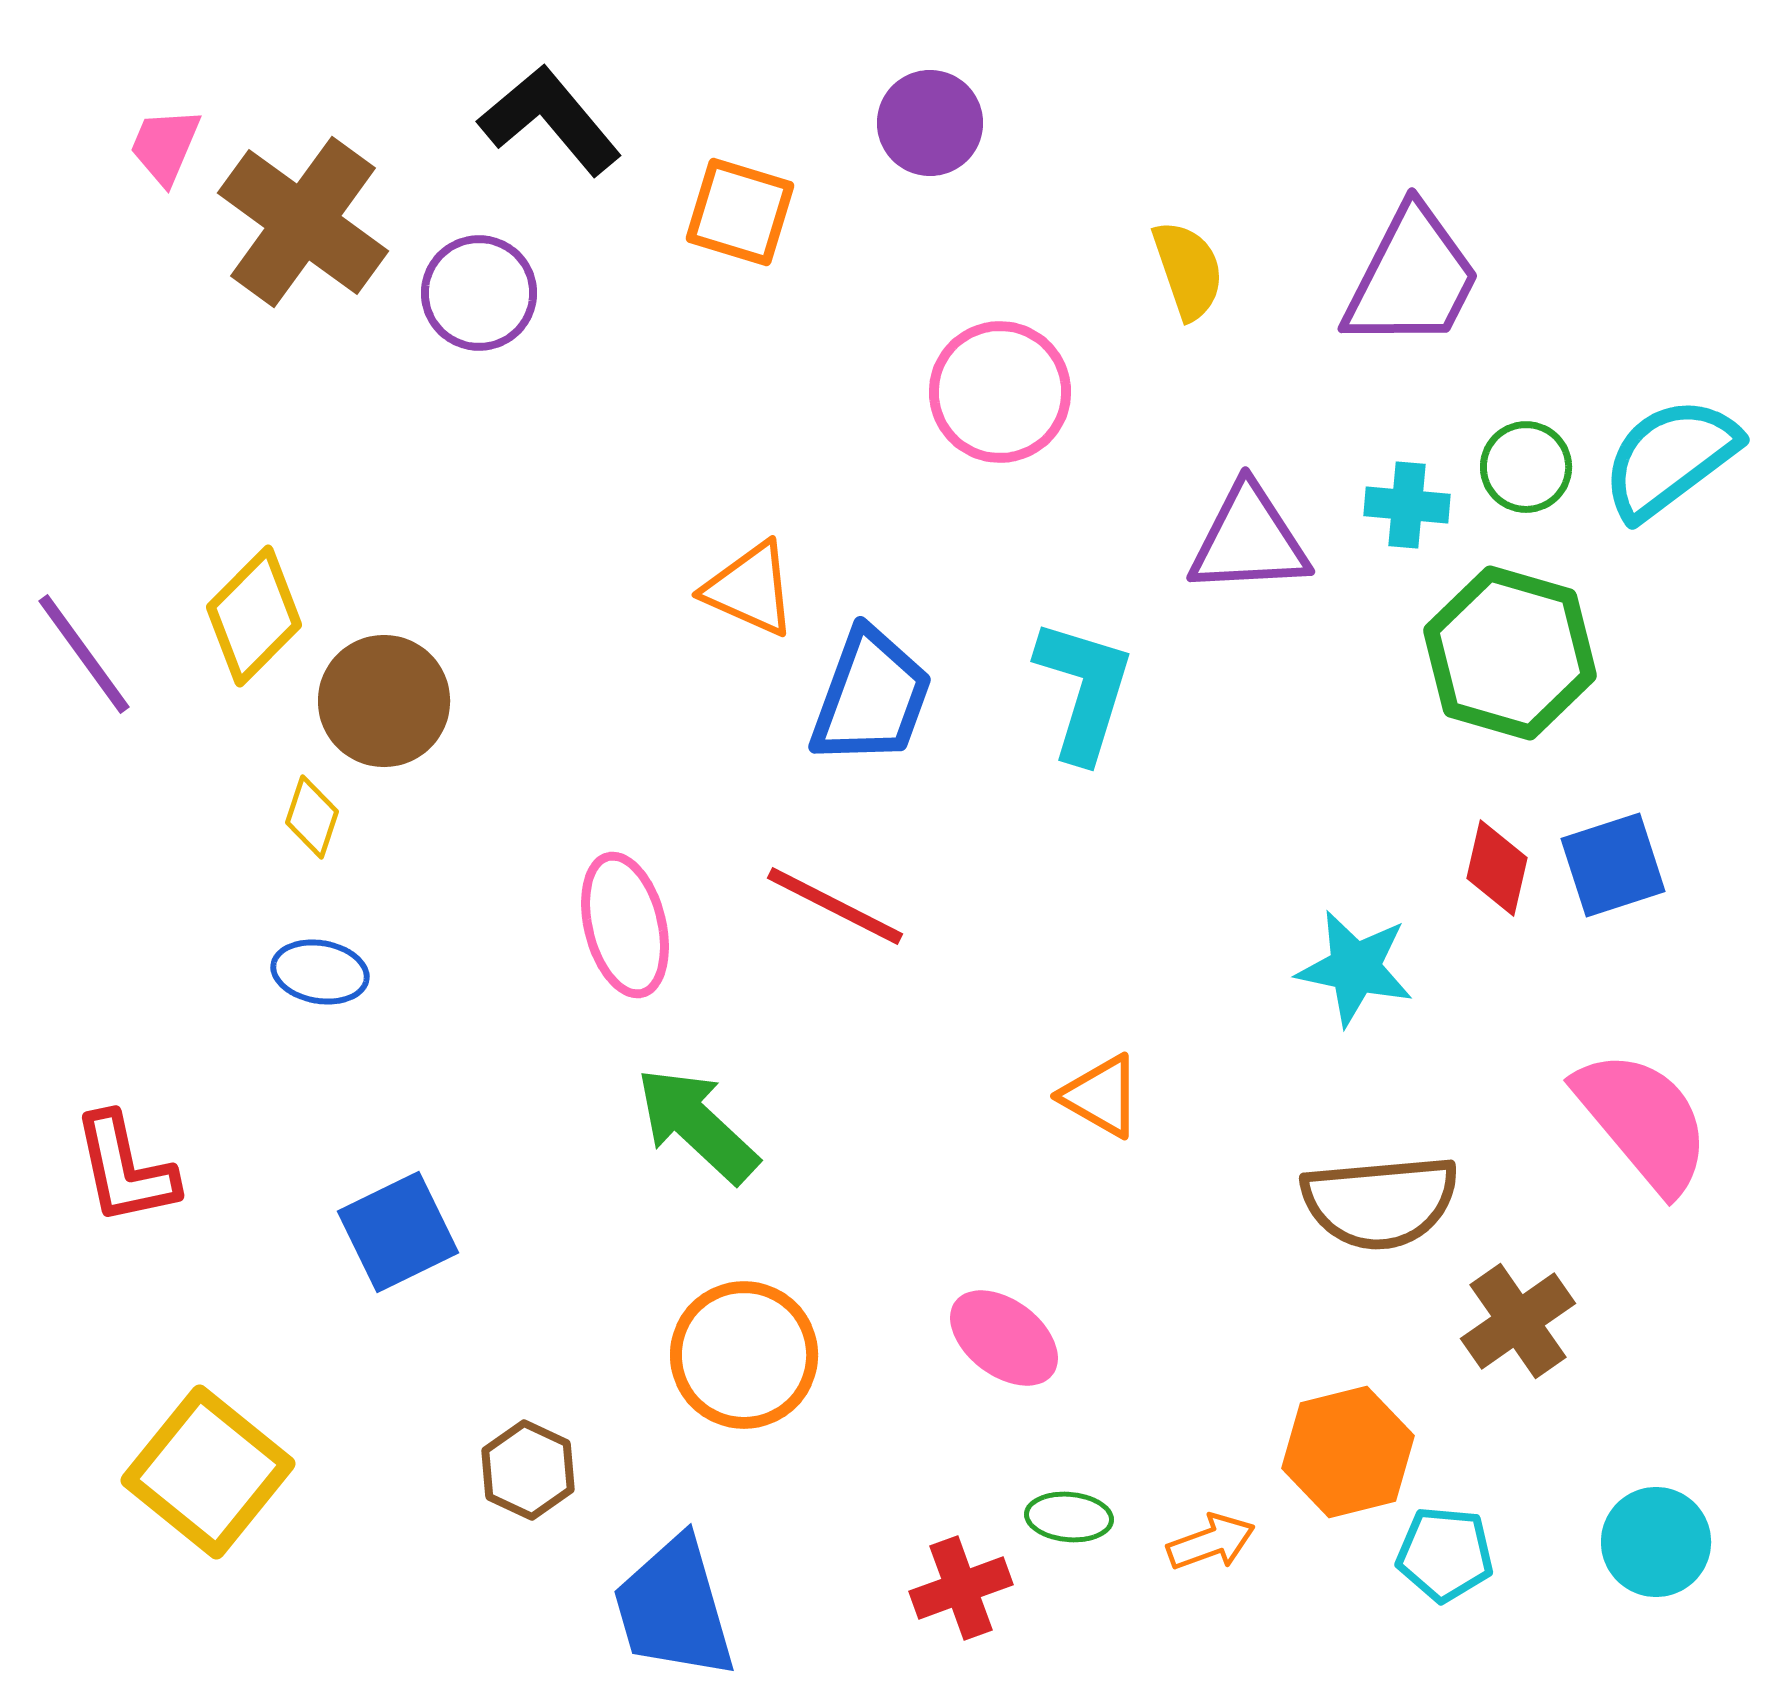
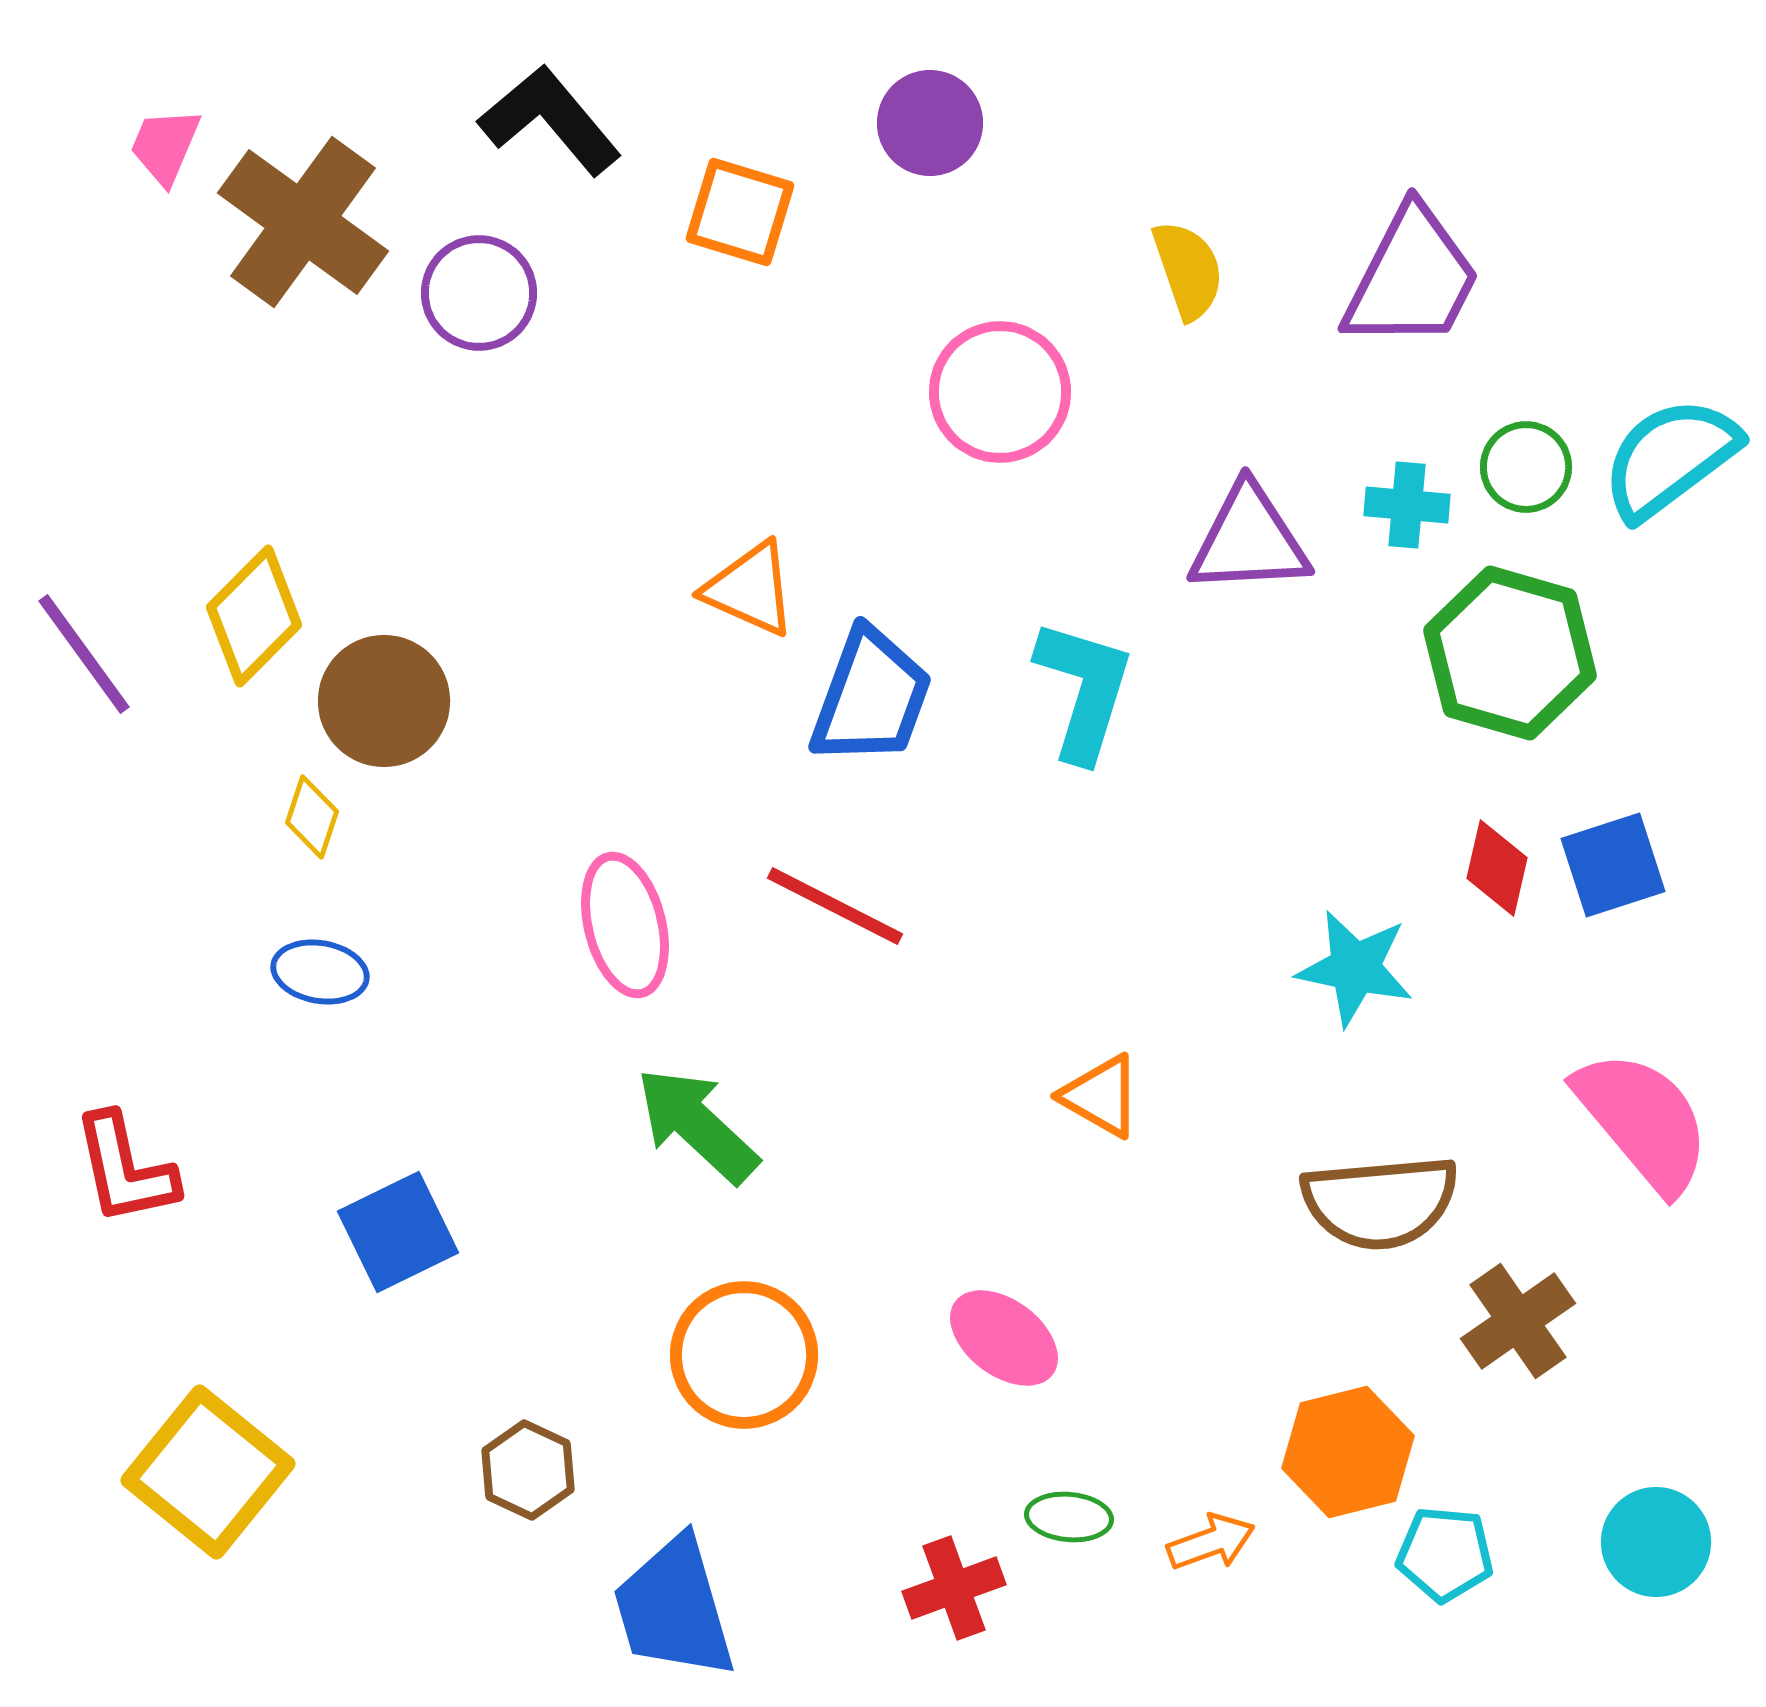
red cross at (961, 1588): moved 7 px left
